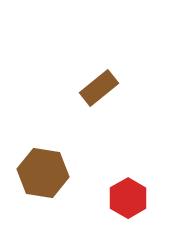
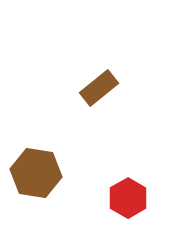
brown hexagon: moved 7 px left
